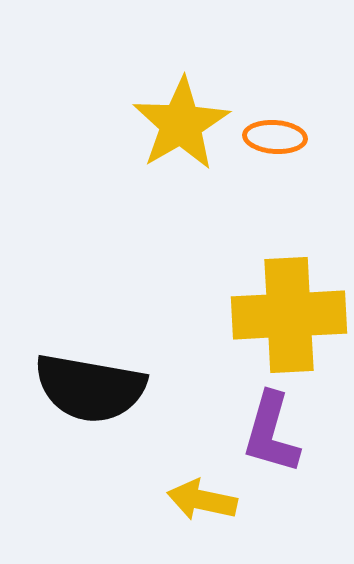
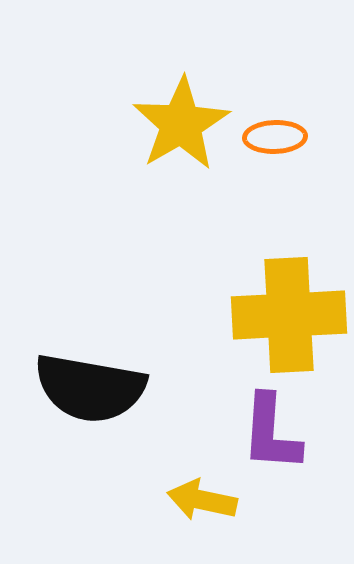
orange ellipse: rotated 6 degrees counterclockwise
purple L-shape: rotated 12 degrees counterclockwise
